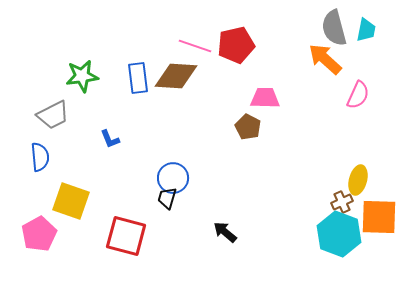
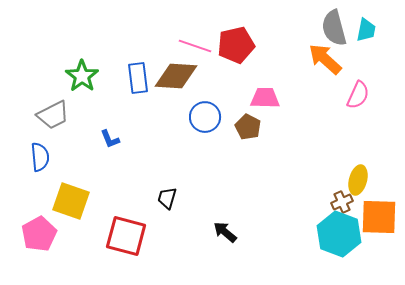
green star: rotated 28 degrees counterclockwise
blue circle: moved 32 px right, 61 px up
